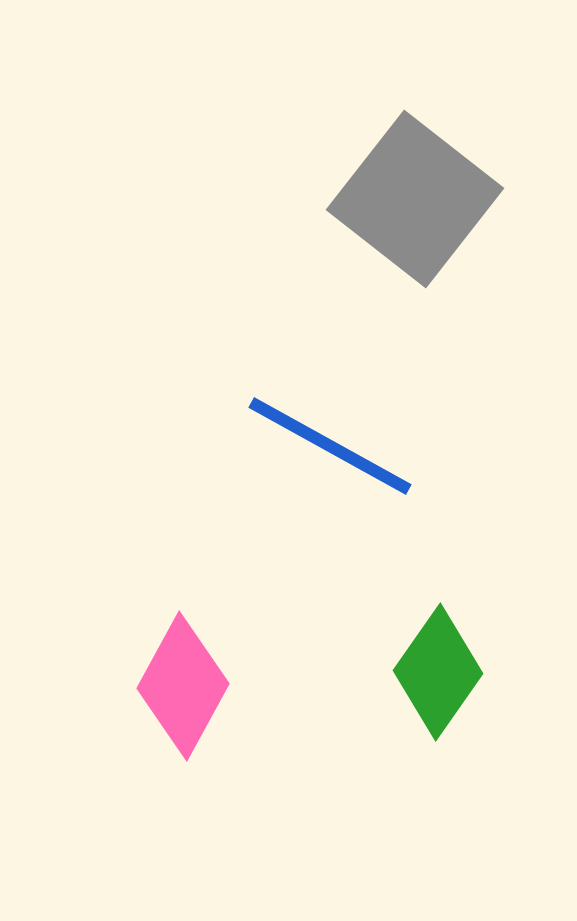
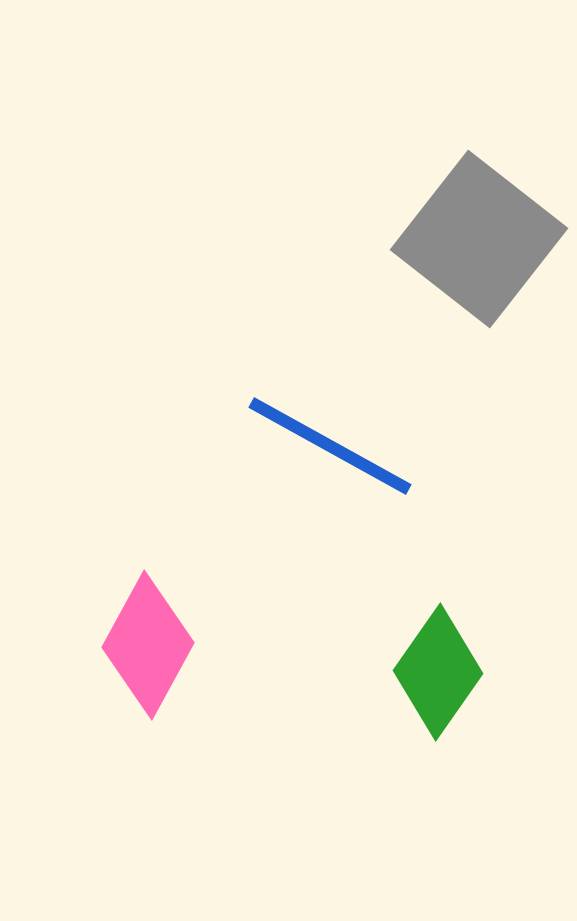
gray square: moved 64 px right, 40 px down
pink diamond: moved 35 px left, 41 px up
